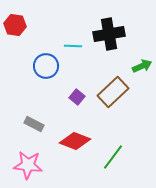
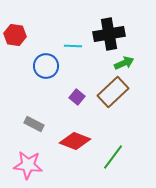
red hexagon: moved 10 px down
green arrow: moved 18 px left, 3 px up
